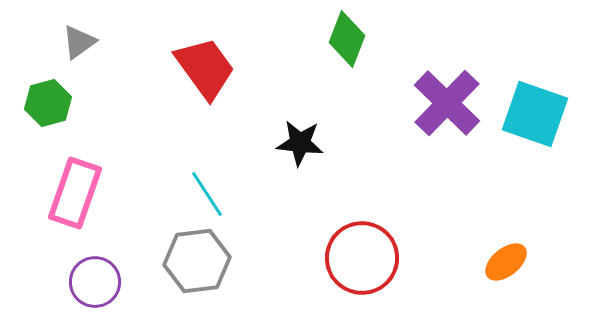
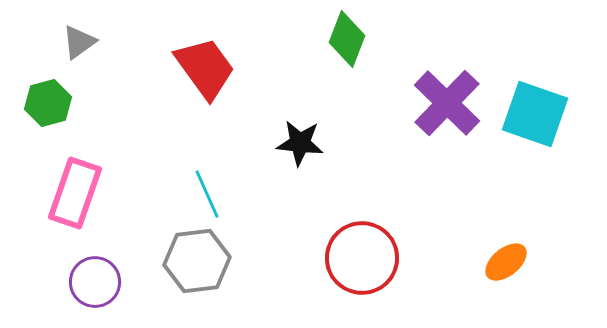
cyan line: rotated 9 degrees clockwise
